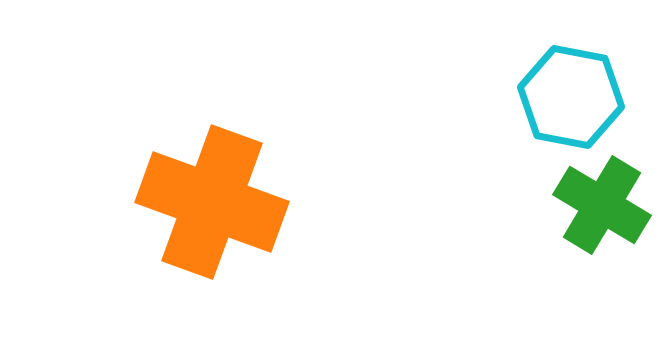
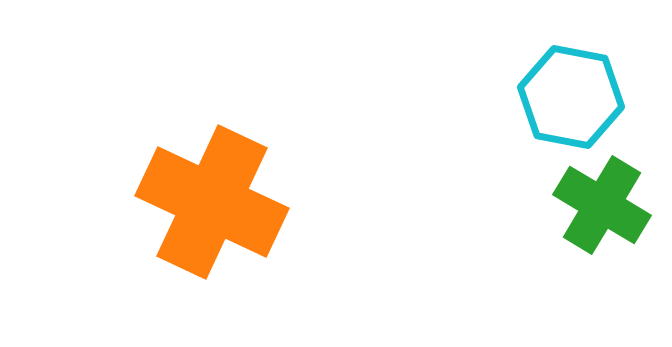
orange cross: rotated 5 degrees clockwise
